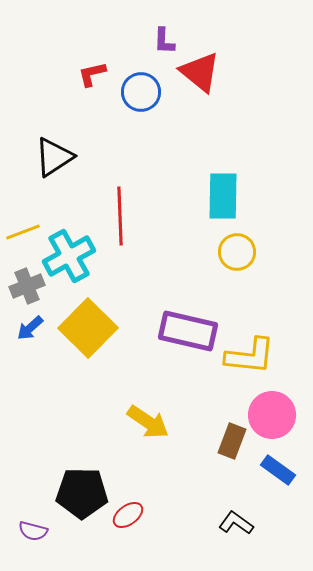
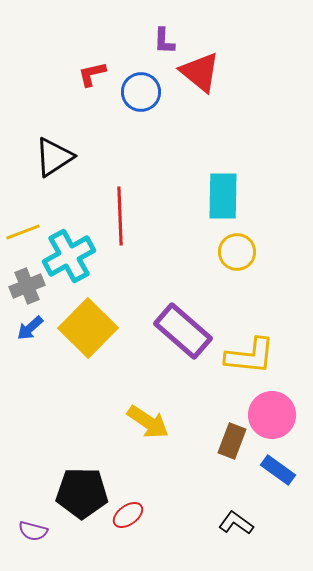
purple rectangle: moved 5 px left; rotated 28 degrees clockwise
